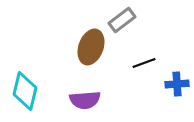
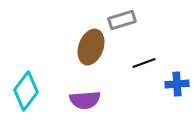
gray rectangle: rotated 20 degrees clockwise
cyan diamond: moved 1 px right; rotated 24 degrees clockwise
